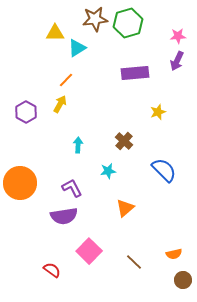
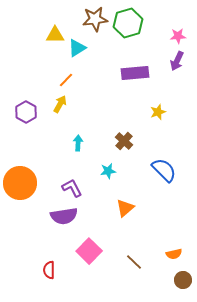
yellow triangle: moved 2 px down
cyan arrow: moved 2 px up
red semicircle: moved 3 px left; rotated 126 degrees counterclockwise
